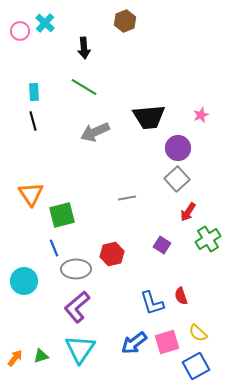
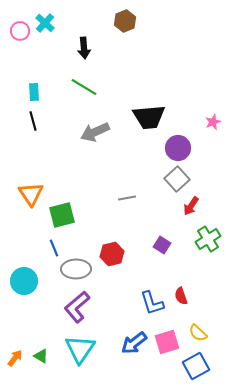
pink star: moved 12 px right, 7 px down
red arrow: moved 3 px right, 6 px up
green triangle: rotated 49 degrees clockwise
